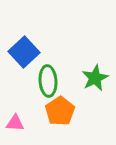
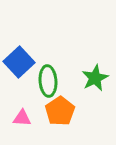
blue square: moved 5 px left, 10 px down
pink triangle: moved 7 px right, 5 px up
